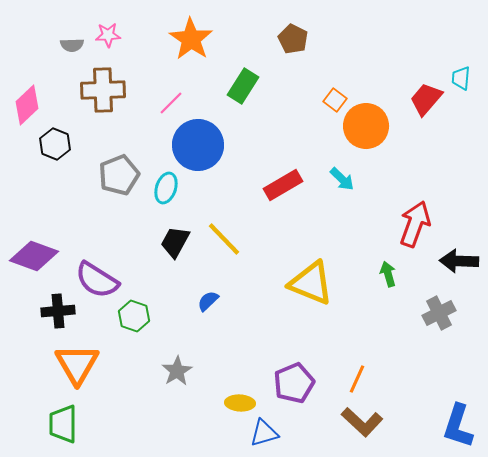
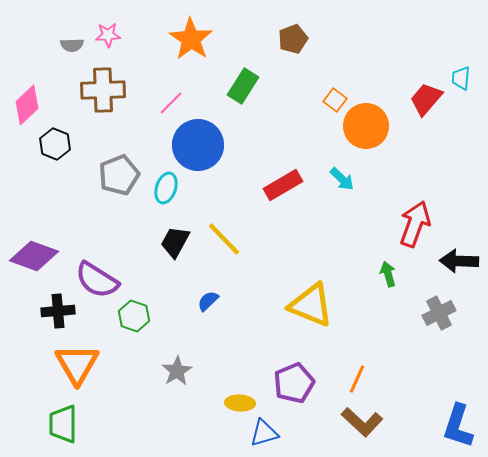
brown pentagon: rotated 24 degrees clockwise
yellow triangle: moved 22 px down
